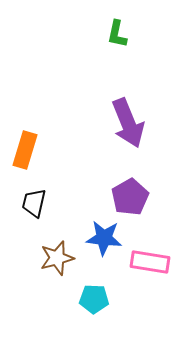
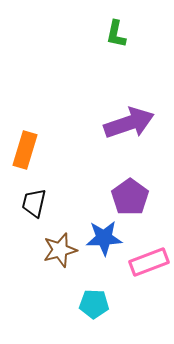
green L-shape: moved 1 px left
purple arrow: moved 1 px right; rotated 87 degrees counterclockwise
purple pentagon: rotated 6 degrees counterclockwise
blue star: rotated 9 degrees counterclockwise
brown star: moved 3 px right, 8 px up
pink rectangle: moved 1 px left; rotated 30 degrees counterclockwise
cyan pentagon: moved 5 px down
